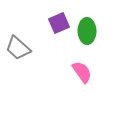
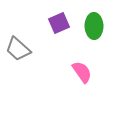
green ellipse: moved 7 px right, 5 px up
gray trapezoid: moved 1 px down
